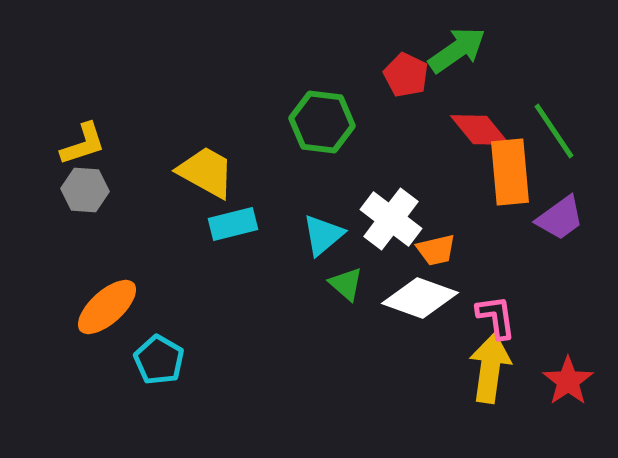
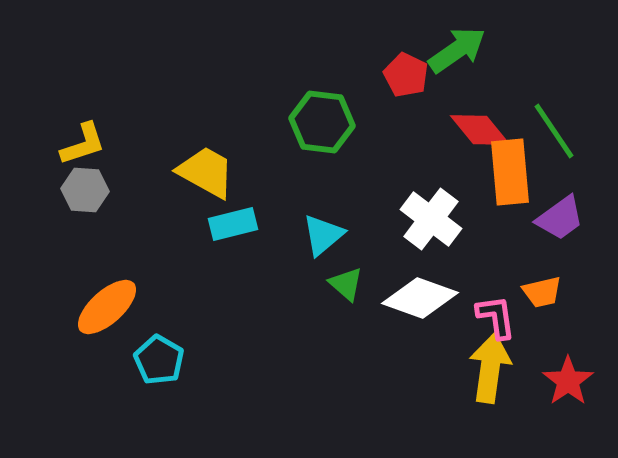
white cross: moved 40 px right
orange trapezoid: moved 106 px right, 42 px down
